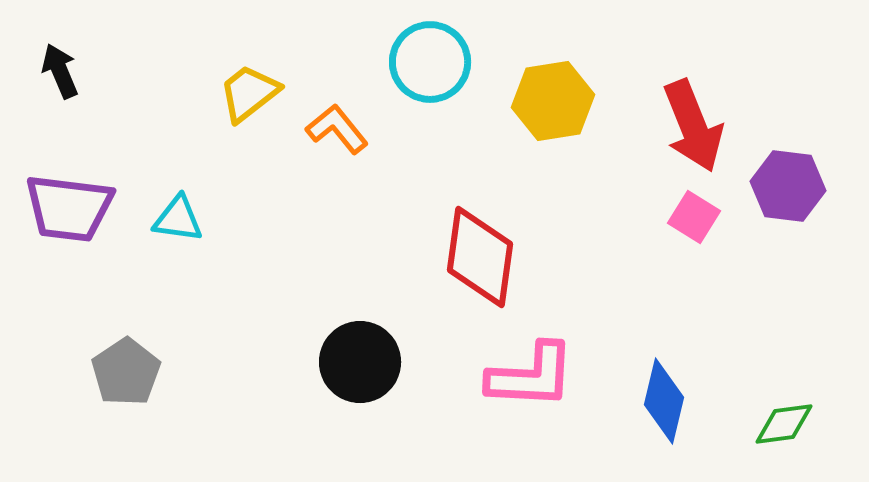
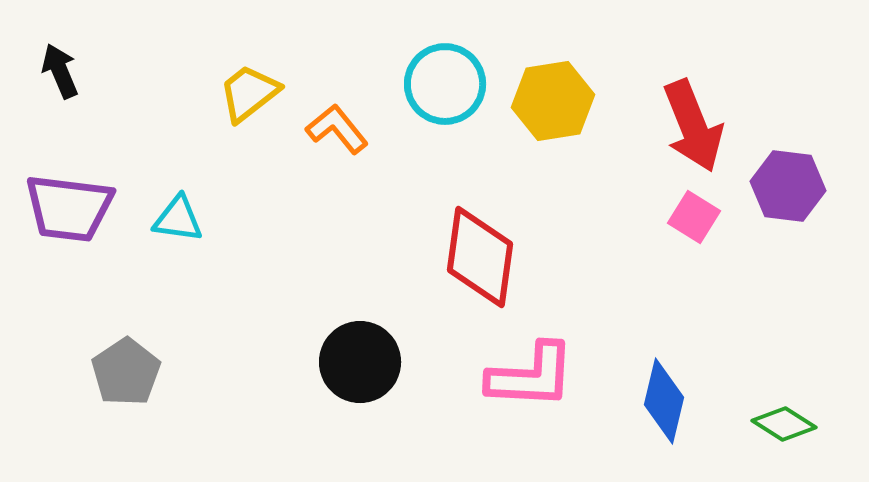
cyan circle: moved 15 px right, 22 px down
green diamond: rotated 40 degrees clockwise
